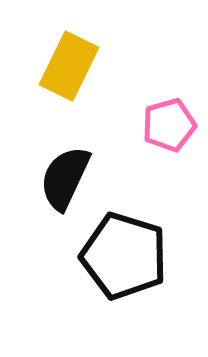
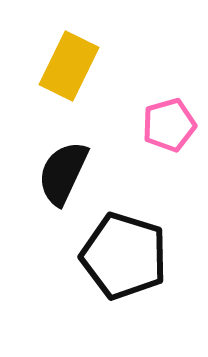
black semicircle: moved 2 px left, 5 px up
